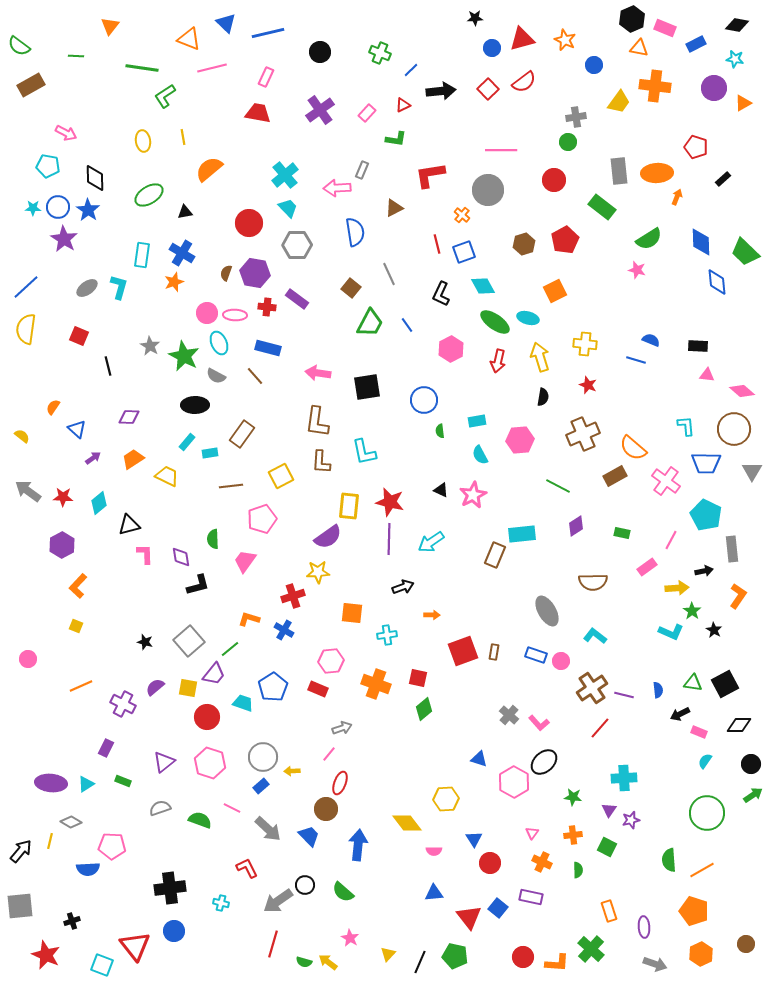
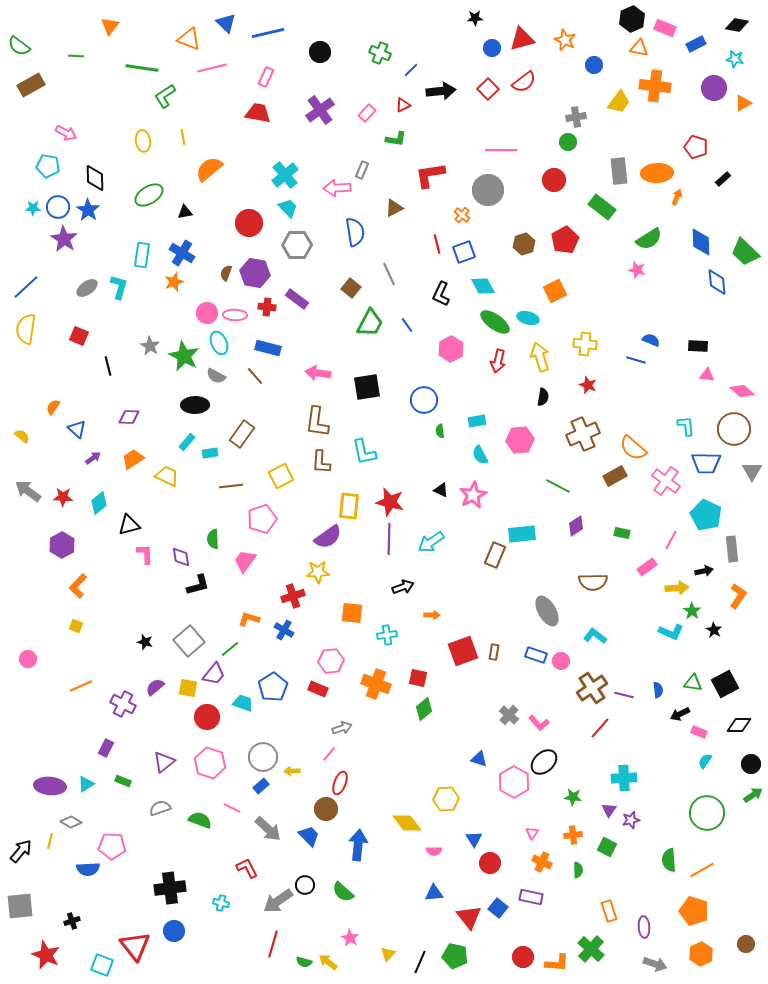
purple ellipse at (51, 783): moved 1 px left, 3 px down
